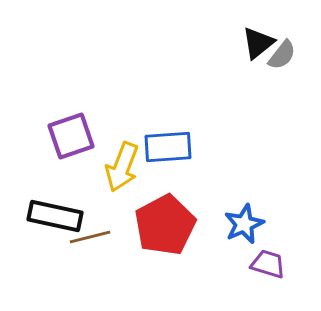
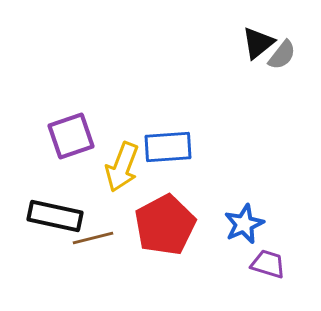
brown line: moved 3 px right, 1 px down
